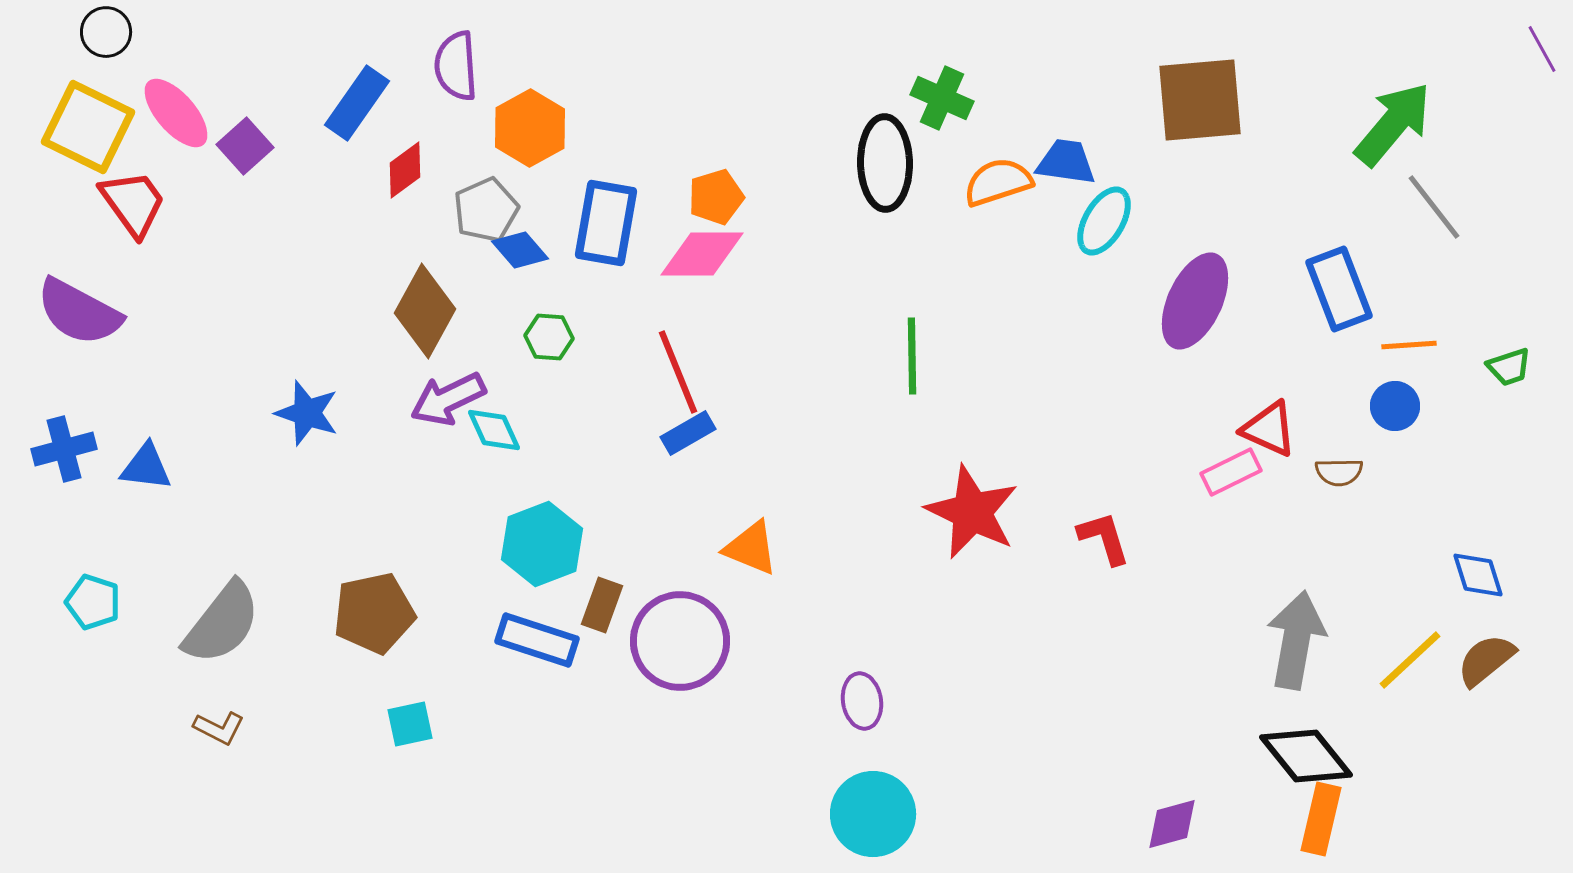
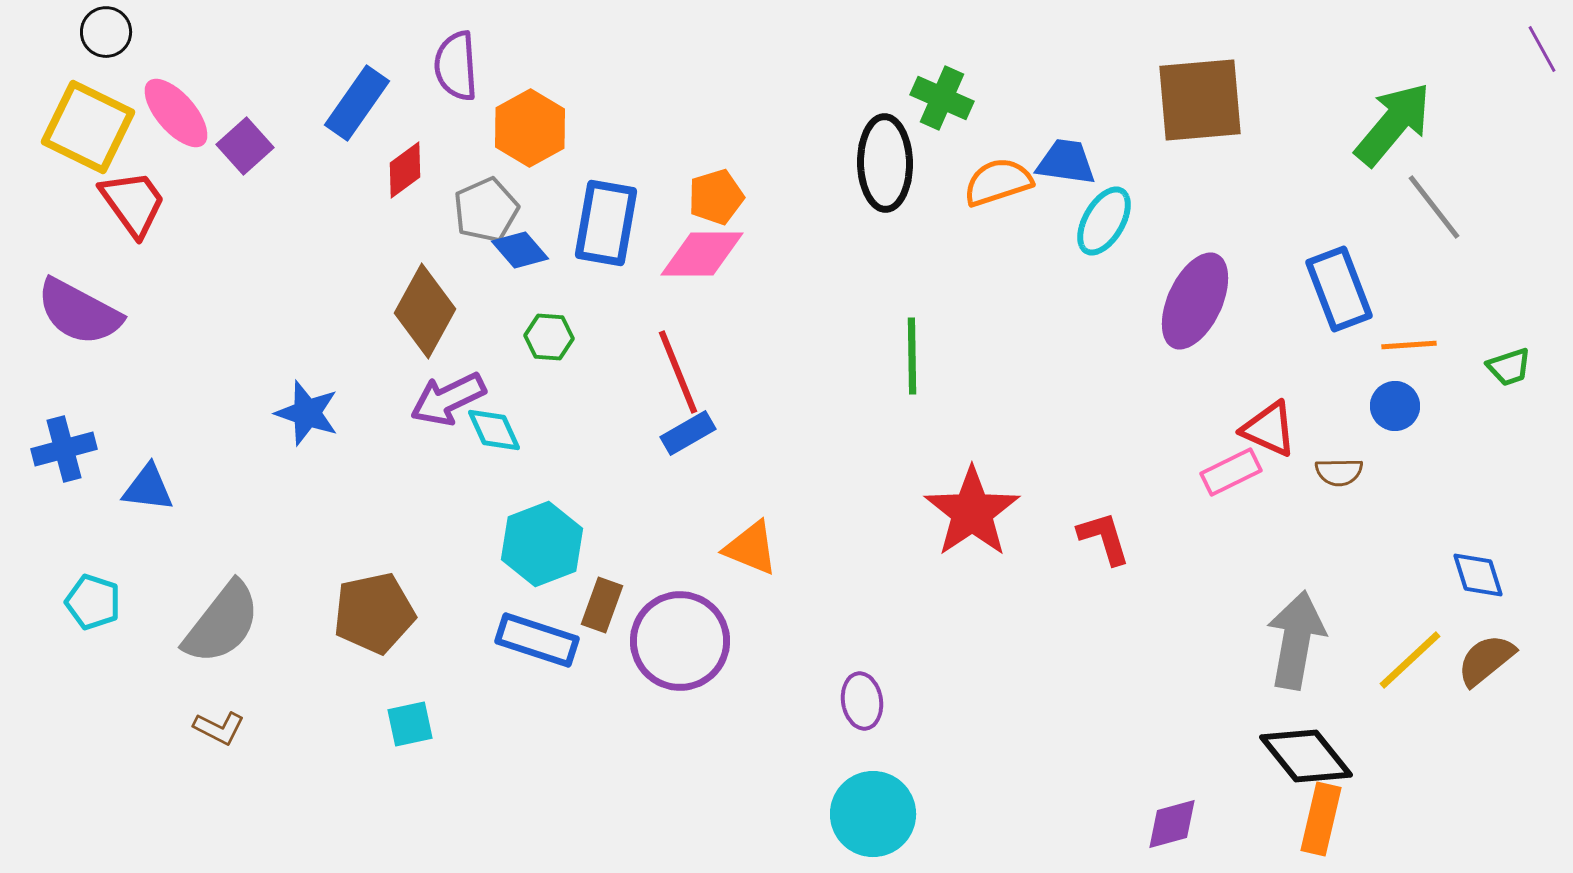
blue triangle at (146, 467): moved 2 px right, 21 px down
red star at (972, 512): rotated 12 degrees clockwise
